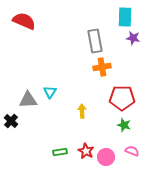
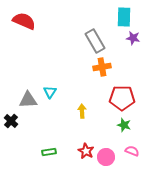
cyan rectangle: moved 1 px left
gray rectangle: rotated 20 degrees counterclockwise
green rectangle: moved 11 px left
